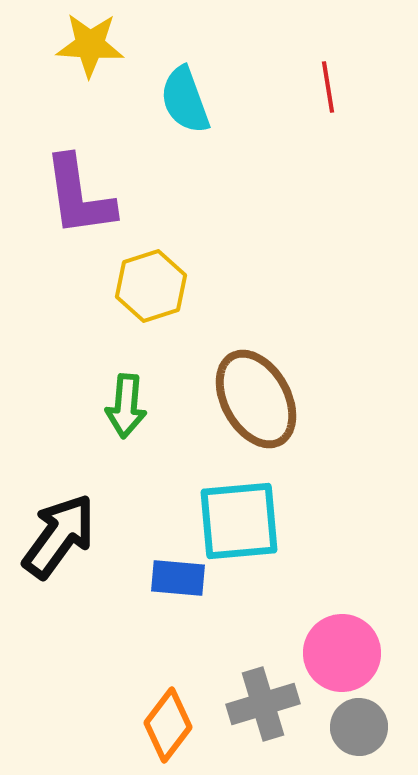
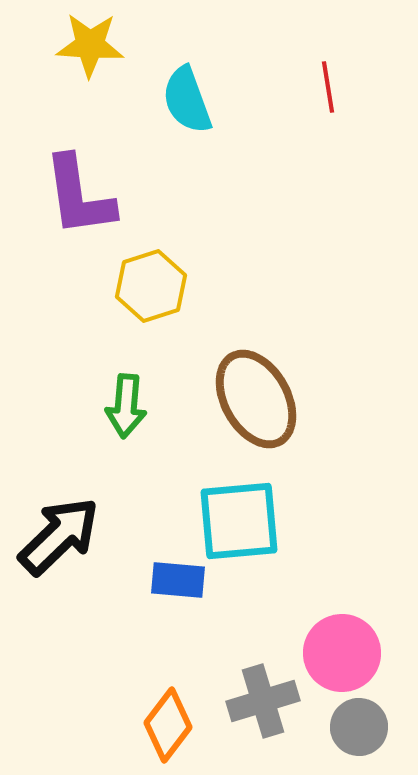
cyan semicircle: moved 2 px right
black arrow: rotated 10 degrees clockwise
blue rectangle: moved 2 px down
gray cross: moved 3 px up
